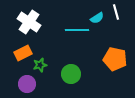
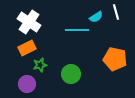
cyan semicircle: moved 1 px left, 1 px up
orange rectangle: moved 4 px right, 5 px up
